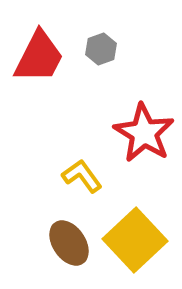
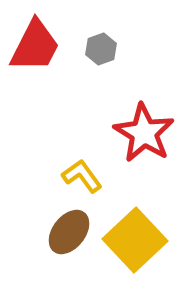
red trapezoid: moved 4 px left, 11 px up
brown ellipse: moved 11 px up; rotated 72 degrees clockwise
